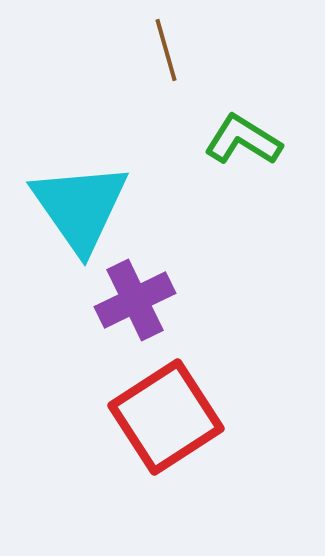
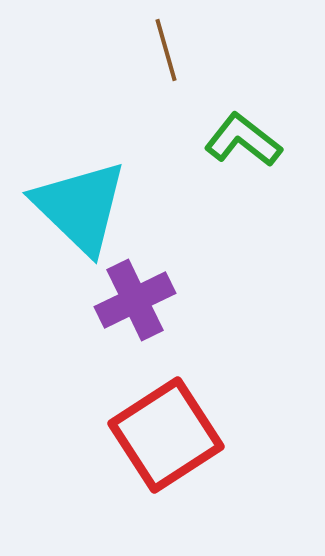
green L-shape: rotated 6 degrees clockwise
cyan triangle: rotated 11 degrees counterclockwise
red square: moved 18 px down
